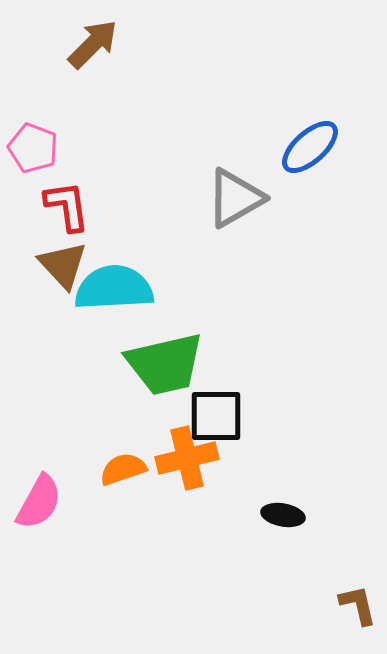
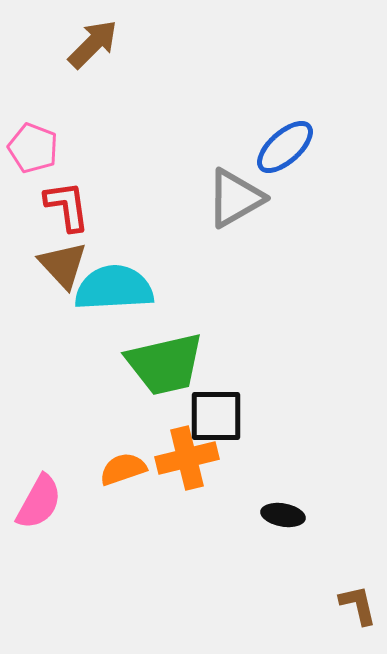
blue ellipse: moved 25 px left
